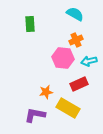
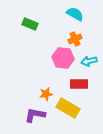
green rectangle: rotated 63 degrees counterclockwise
orange cross: moved 1 px left, 1 px up
red rectangle: rotated 24 degrees clockwise
orange star: moved 2 px down
